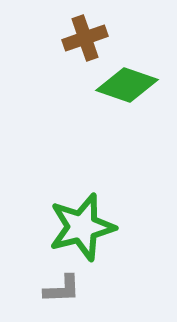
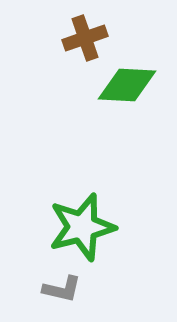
green diamond: rotated 16 degrees counterclockwise
gray L-shape: rotated 15 degrees clockwise
